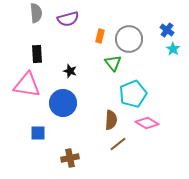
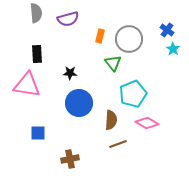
black star: moved 2 px down; rotated 16 degrees counterclockwise
blue circle: moved 16 px right
brown line: rotated 18 degrees clockwise
brown cross: moved 1 px down
